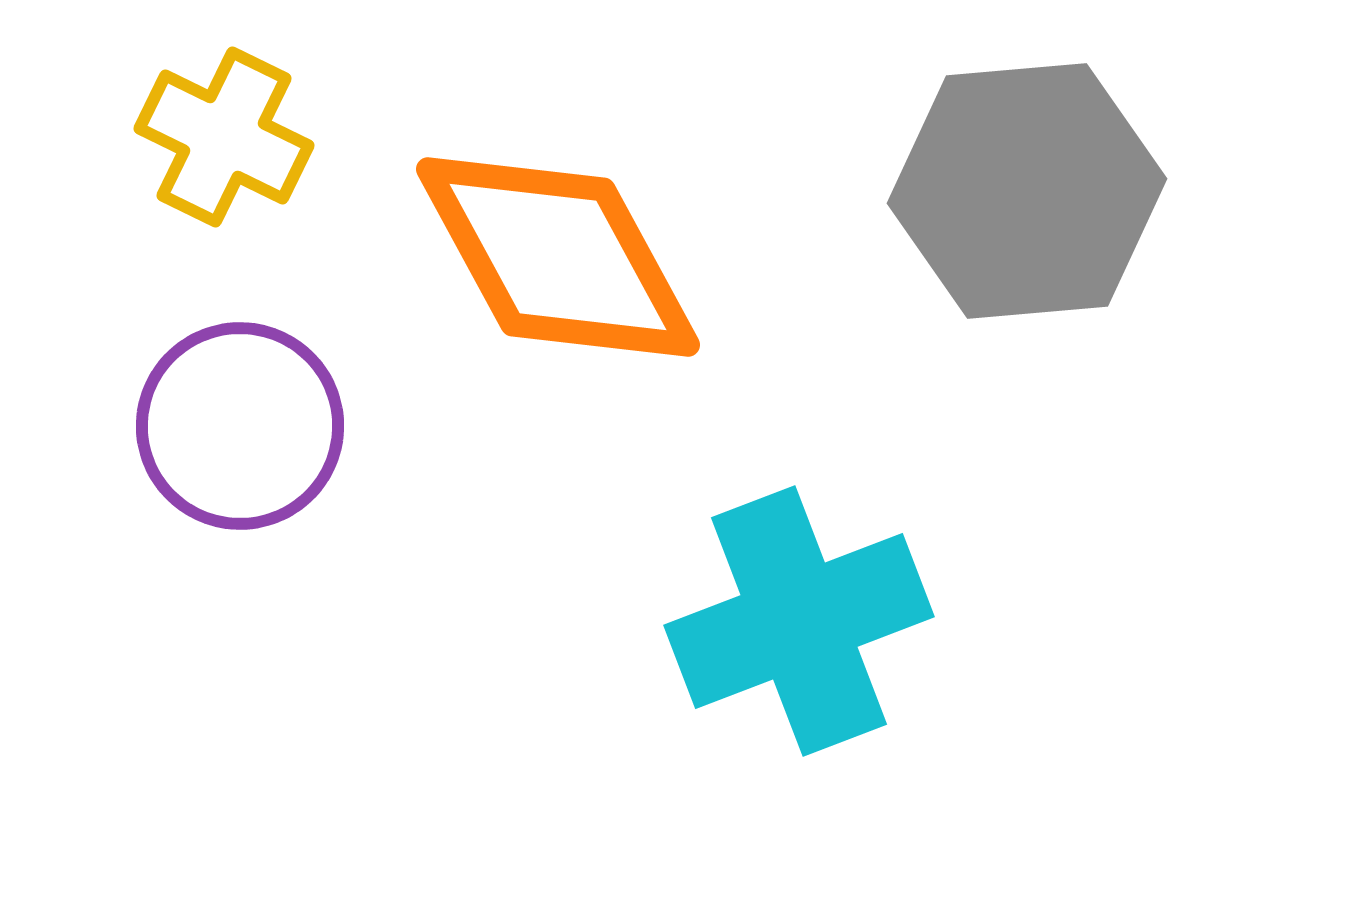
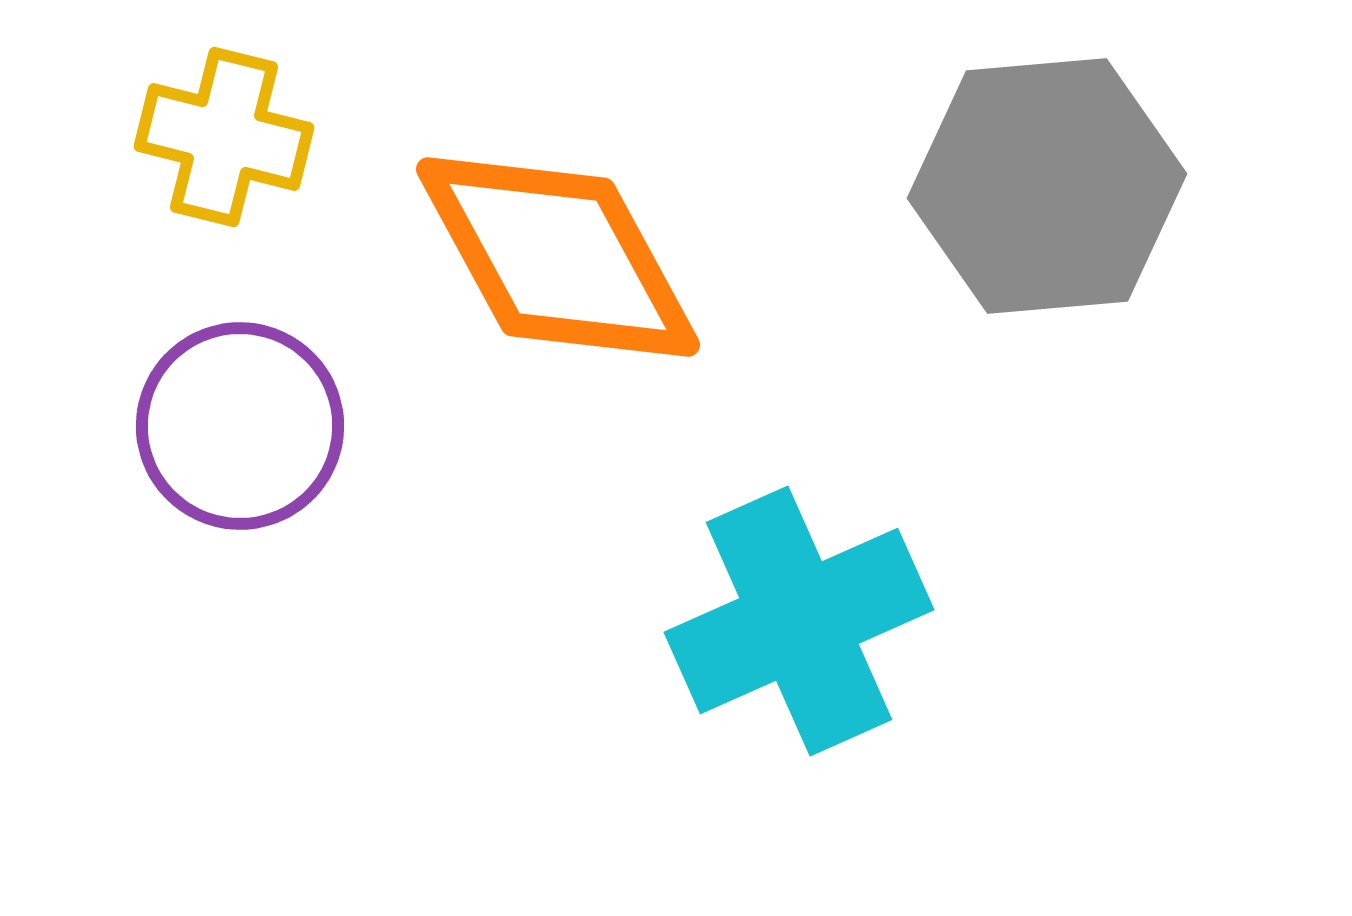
yellow cross: rotated 12 degrees counterclockwise
gray hexagon: moved 20 px right, 5 px up
cyan cross: rotated 3 degrees counterclockwise
